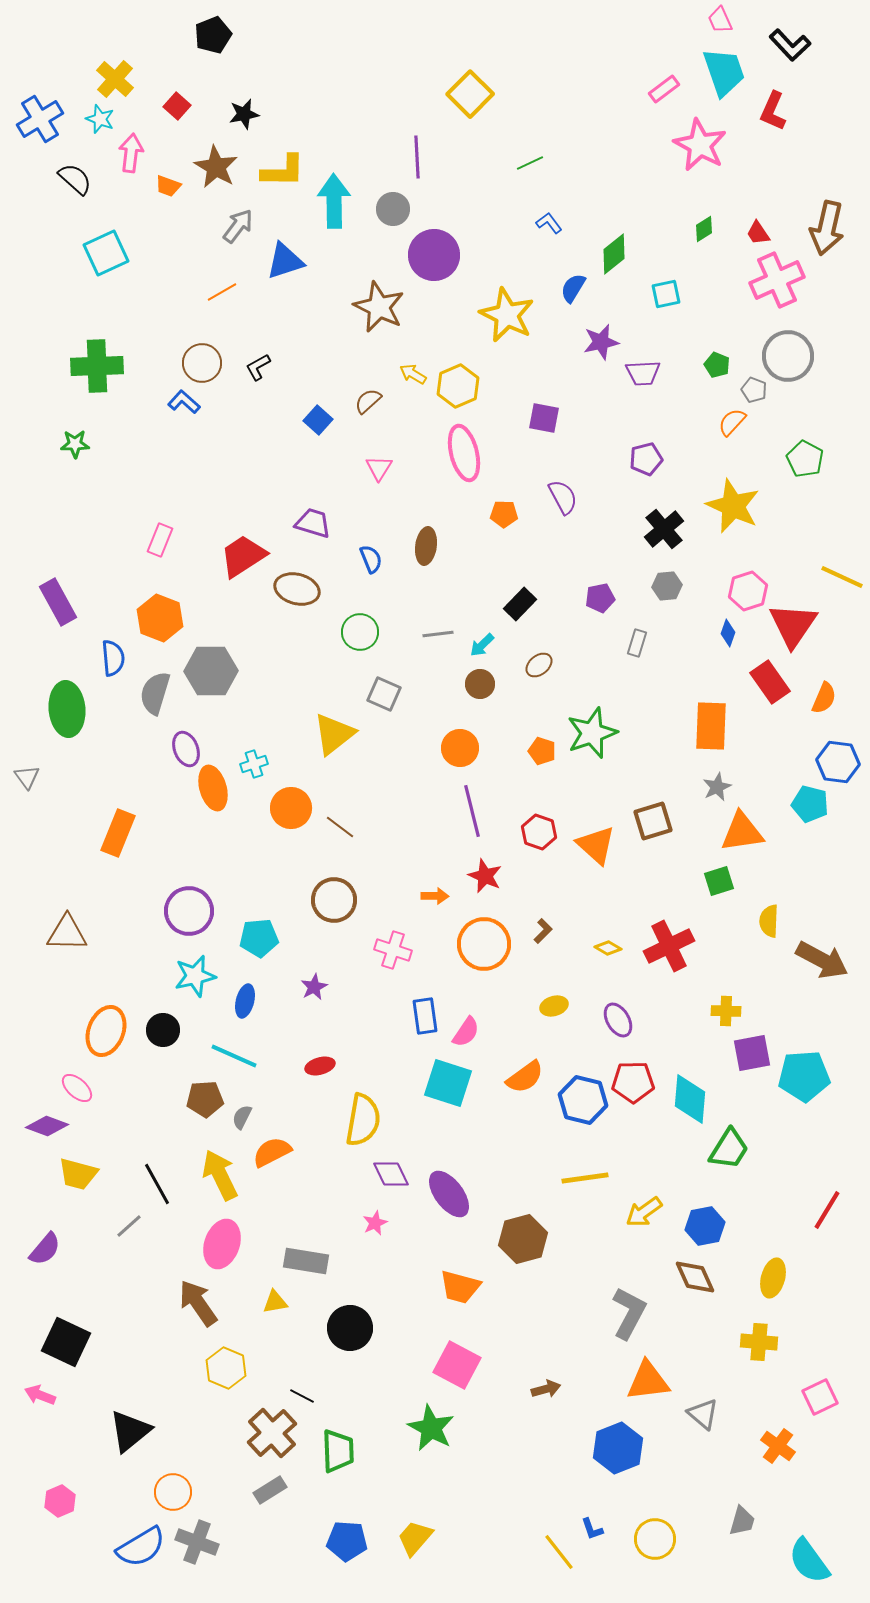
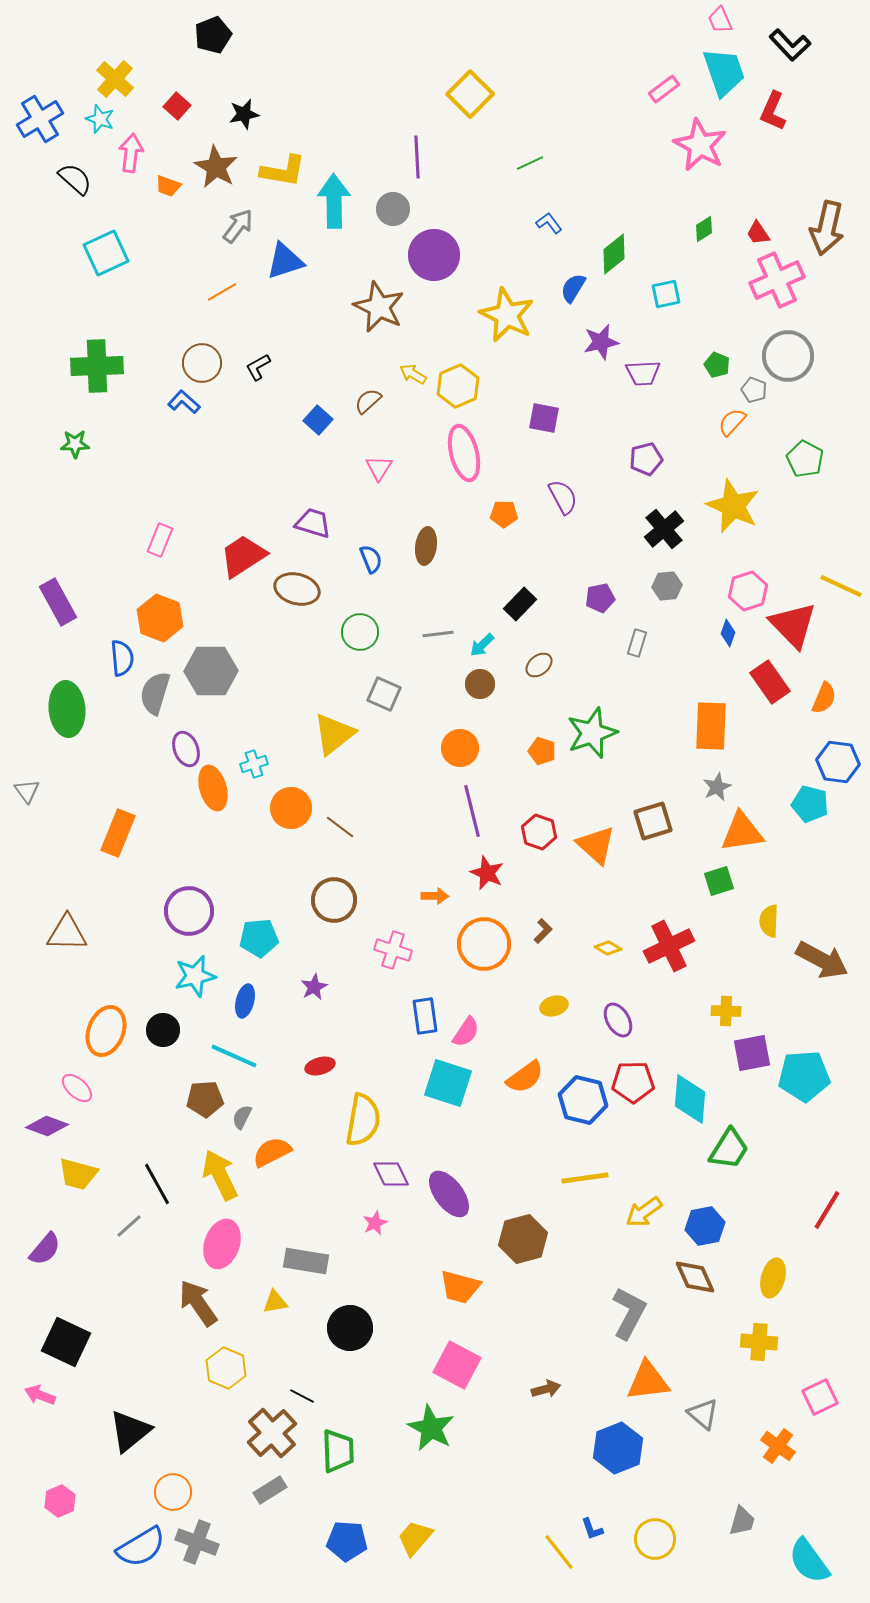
yellow L-shape at (283, 171): rotated 9 degrees clockwise
yellow line at (842, 577): moved 1 px left, 9 px down
red triangle at (793, 625): rotated 18 degrees counterclockwise
blue semicircle at (113, 658): moved 9 px right
gray triangle at (27, 777): moved 14 px down
red star at (485, 876): moved 2 px right, 3 px up
